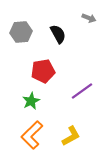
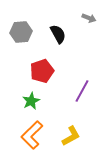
red pentagon: moved 1 px left; rotated 10 degrees counterclockwise
purple line: rotated 25 degrees counterclockwise
